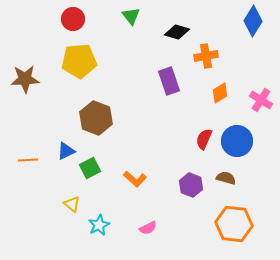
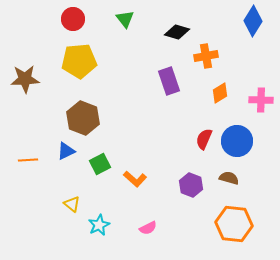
green triangle: moved 6 px left, 3 px down
pink cross: rotated 30 degrees counterclockwise
brown hexagon: moved 13 px left
green square: moved 10 px right, 4 px up
brown semicircle: moved 3 px right
